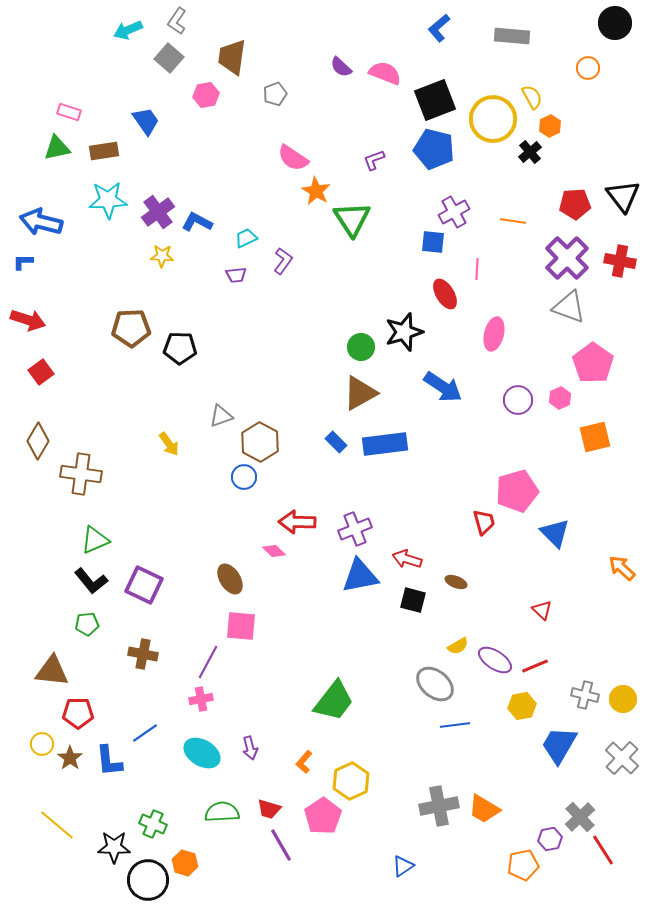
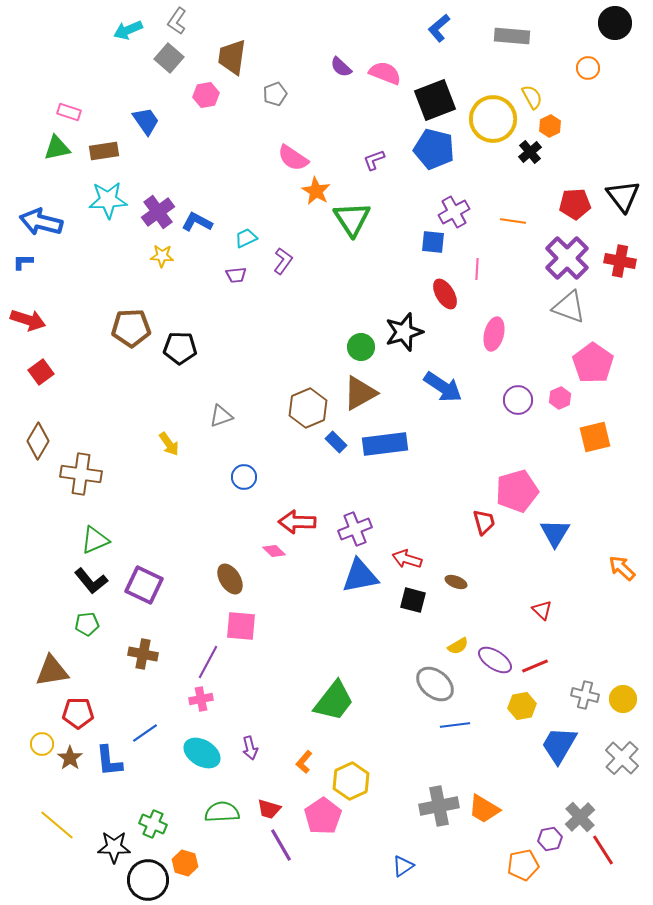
brown hexagon at (260, 442): moved 48 px right, 34 px up; rotated 9 degrees clockwise
blue triangle at (555, 533): rotated 16 degrees clockwise
brown triangle at (52, 671): rotated 15 degrees counterclockwise
